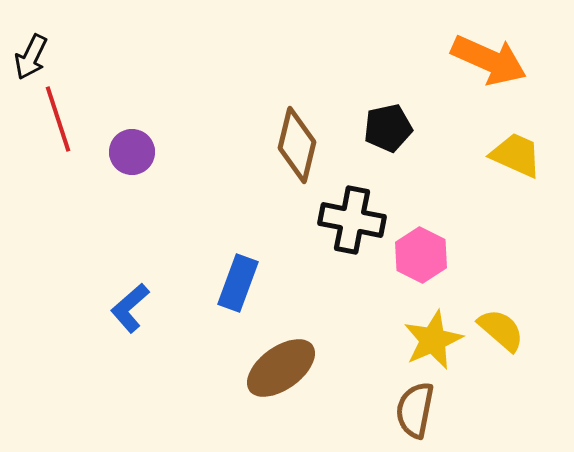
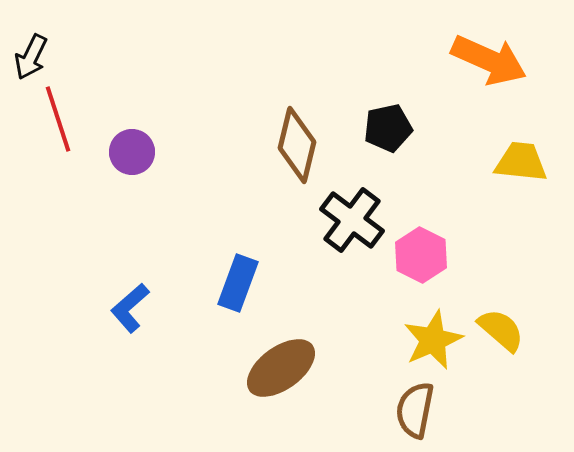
yellow trapezoid: moved 5 px right, 7 px down; rotated 18 degrees counterclockwise
black cross: rotated 26 degrees clockwise
